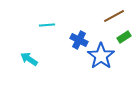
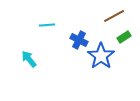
cyan arrow: rotated 18 degrees clockwise
